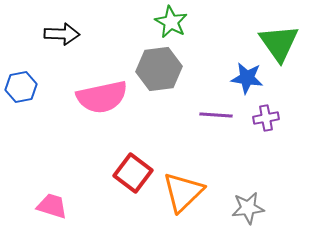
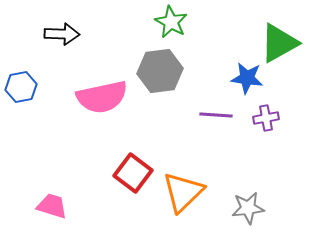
green triangle: rotated 36 degrees clockwise
gray hexagon: moved 1 px right, 2 px down
